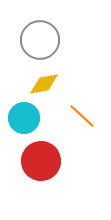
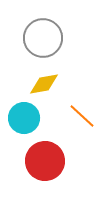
gray circle: moved 3 px right, 2 px up
red circle: moved 4 px right
